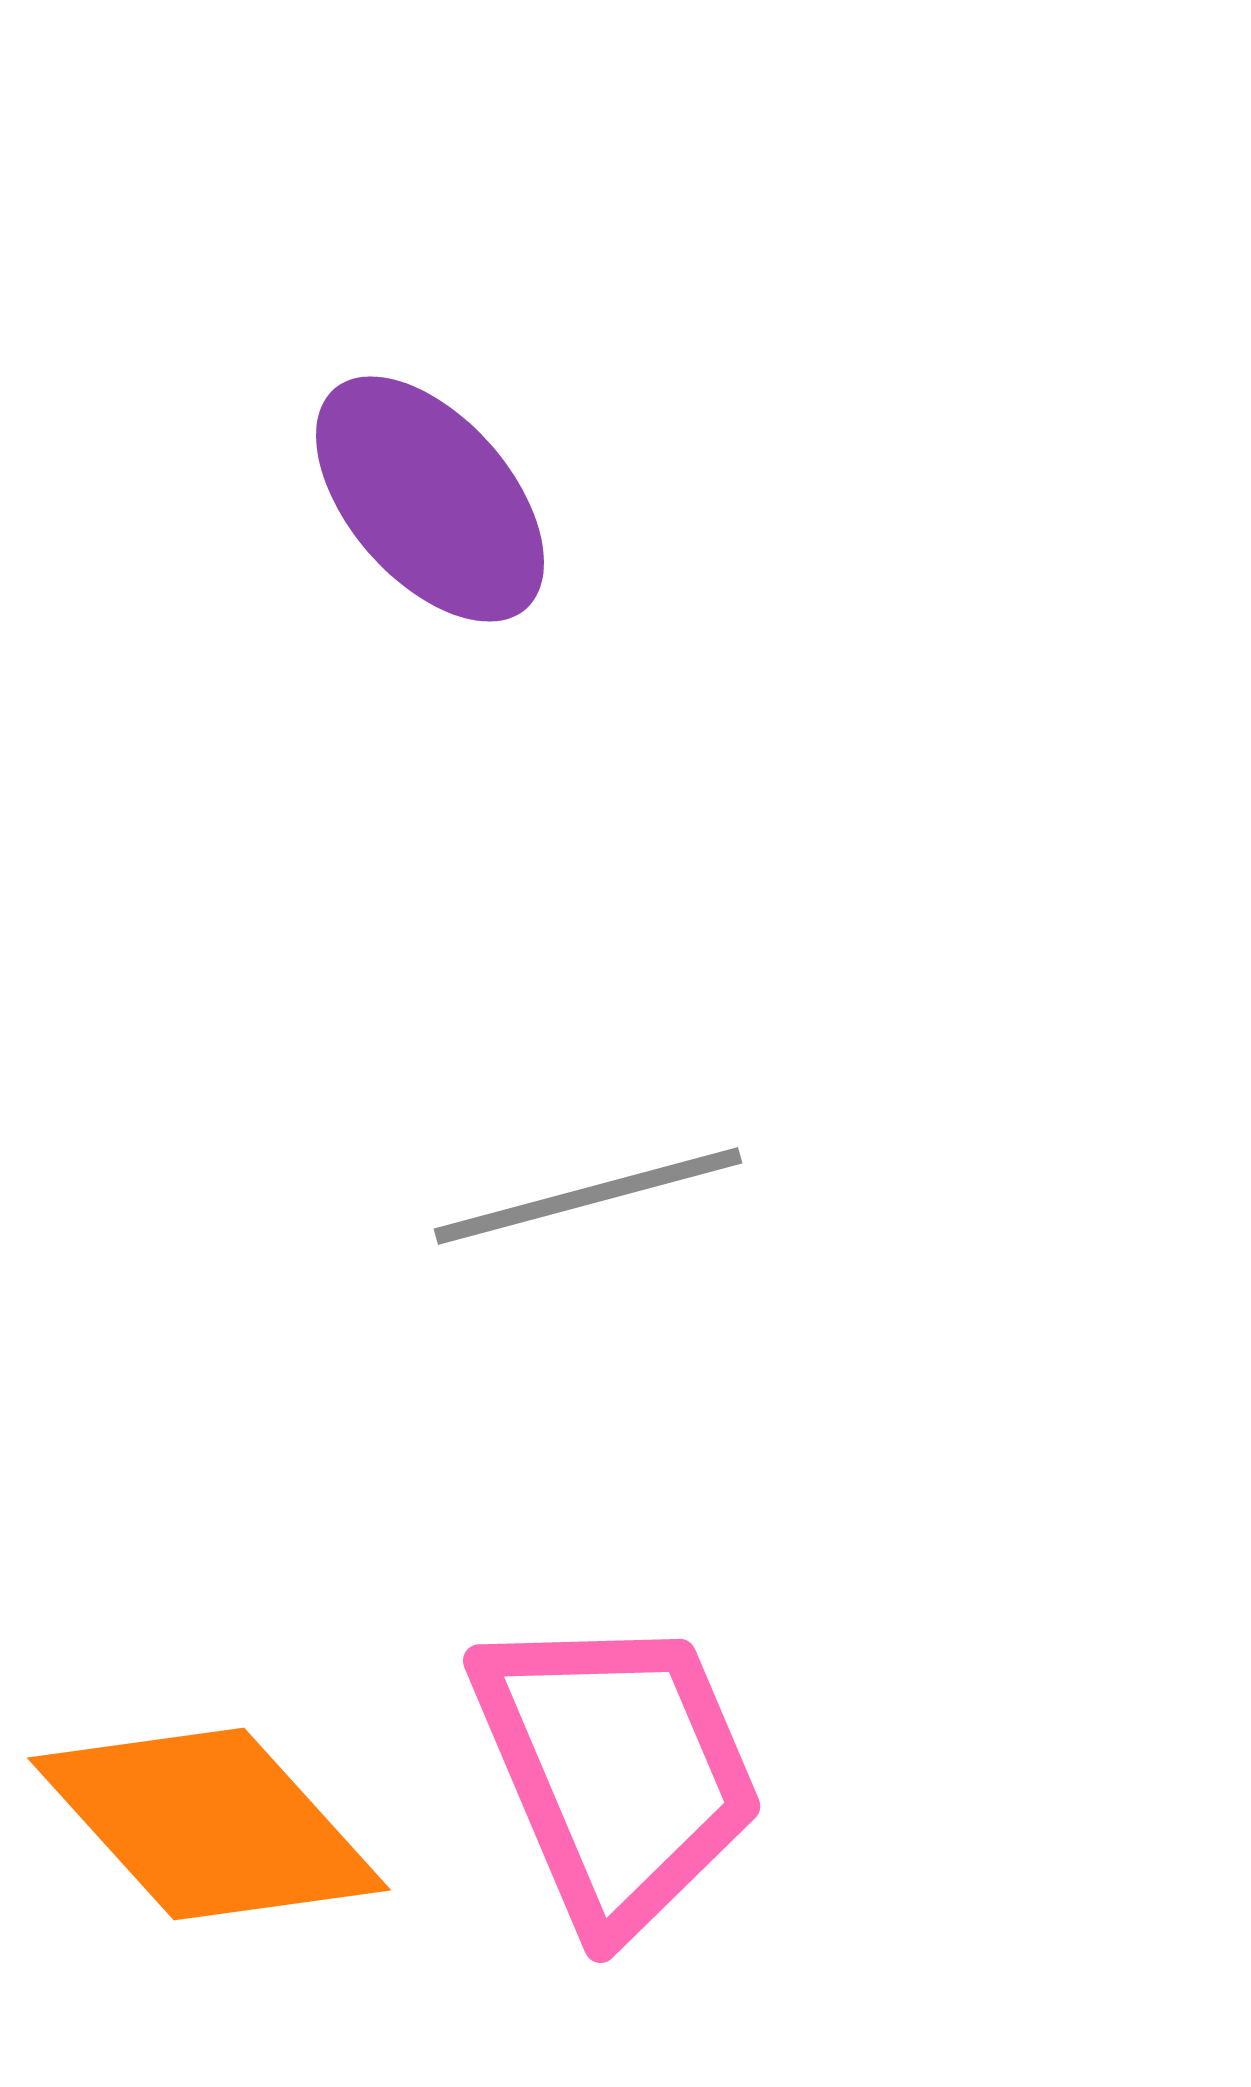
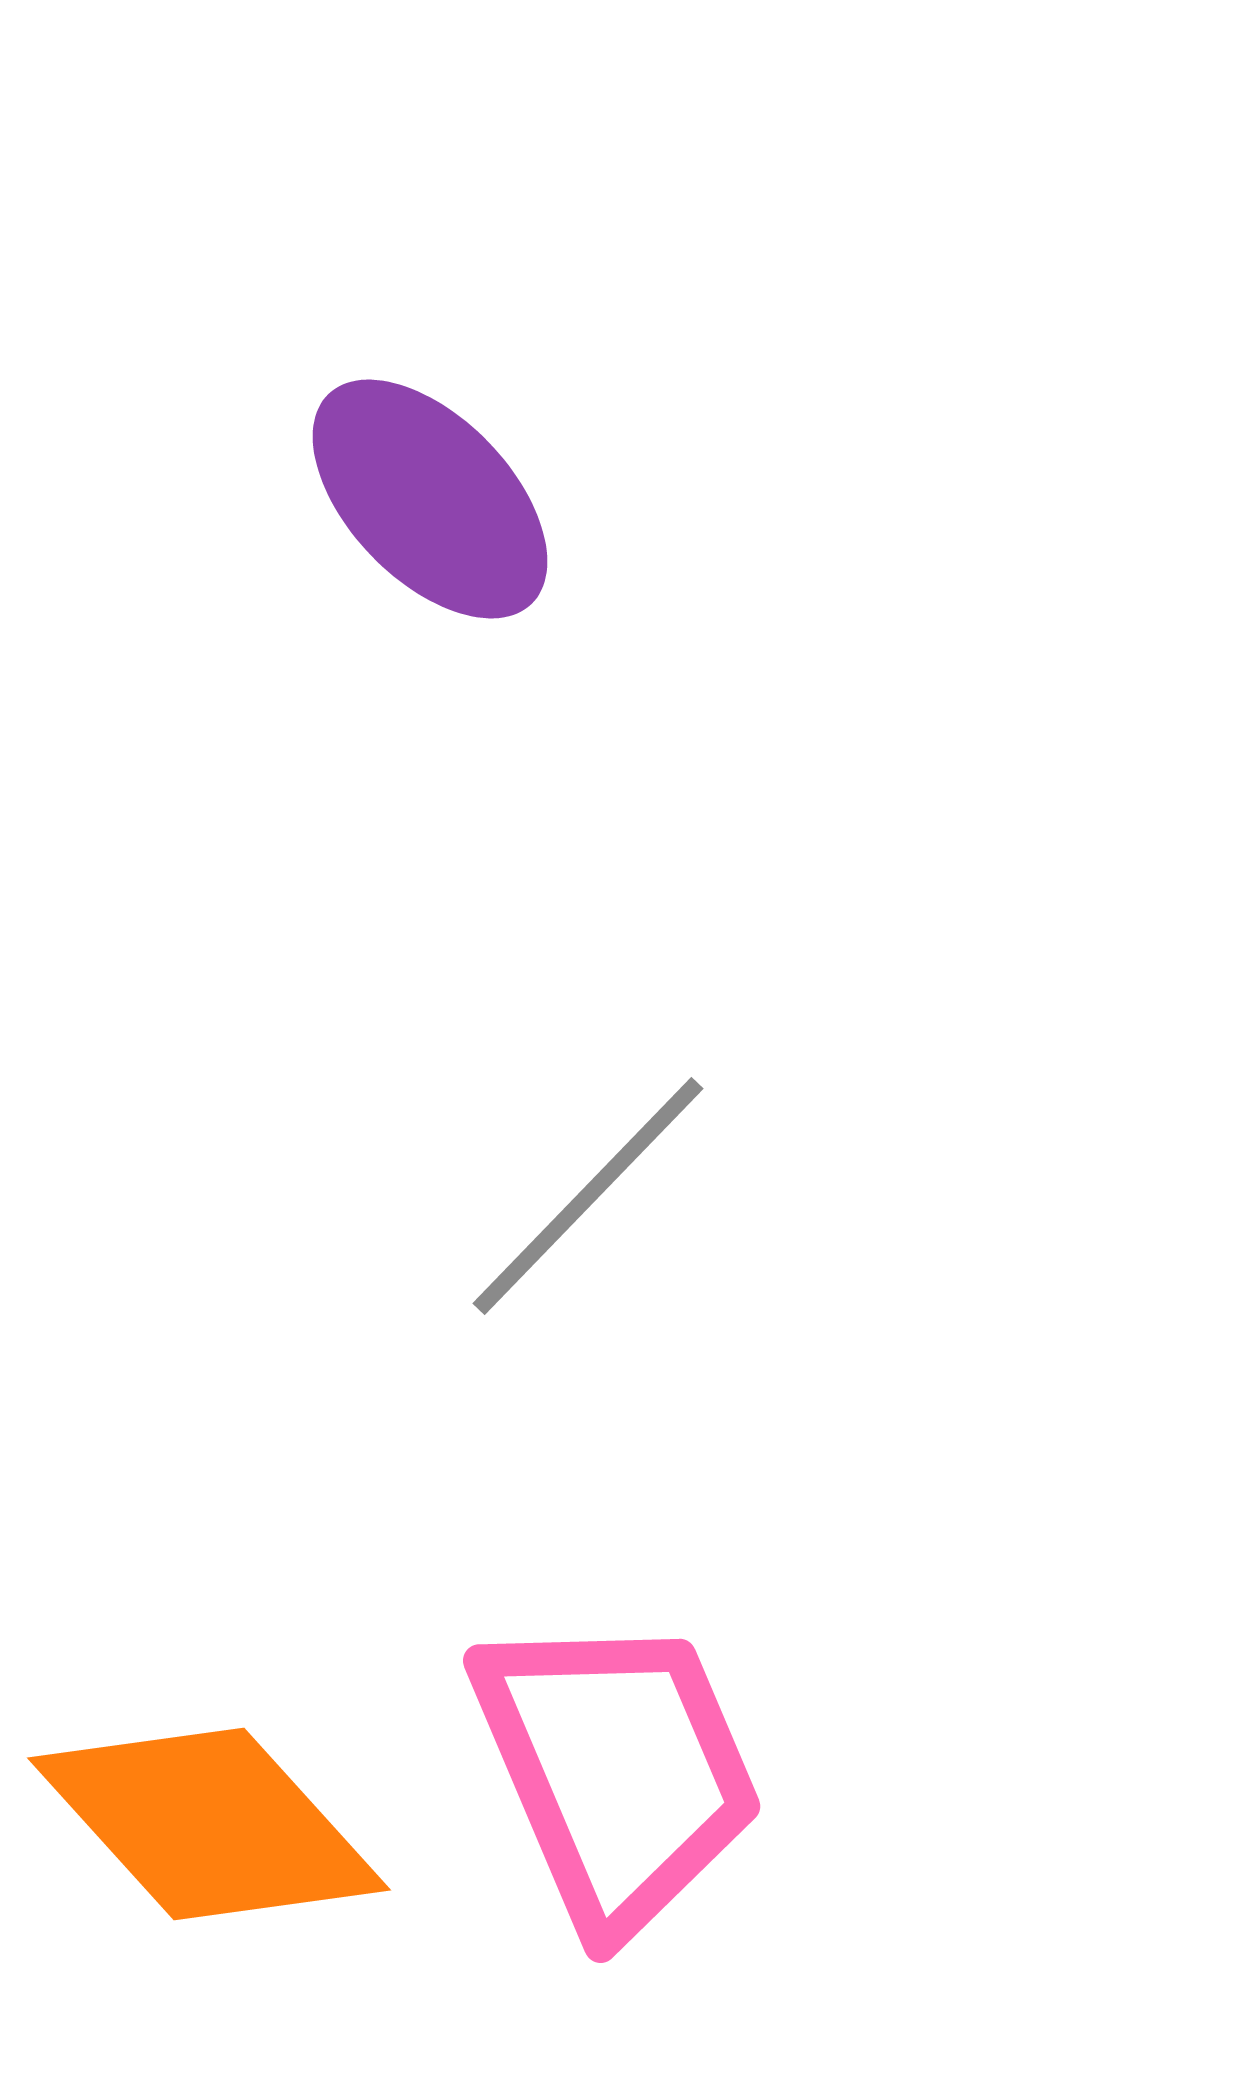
purple ellipse: rotated 3 degrees counterclockwise
gray line: rotated 31 degrees counterclockwise
